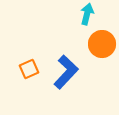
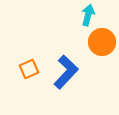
cyan arrow: moved 1 px right, 1 px down
orange circle: moved 2 px up
